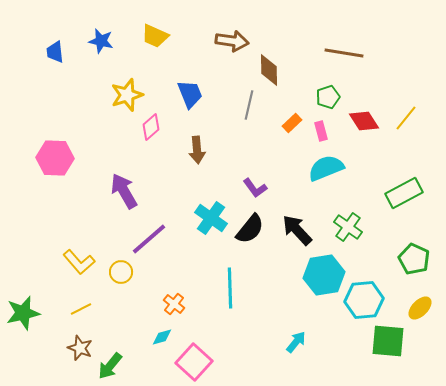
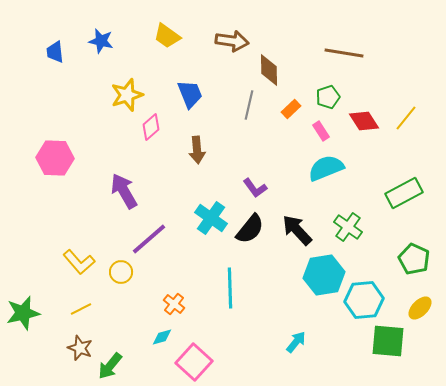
yellow trapezoid at (155, 36): moved 12 px right; rotated 12 degrees clockwise
orange rectangle at (292, 123): moved 1 px left, 14 px up
pink rectangle at (321, 131): rotated 18 degrees counterclockwise
